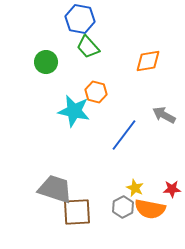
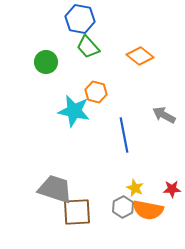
orange diamond: moved 8 px left, 5 px up; rotated 48 degrees clockwise
blue line: rotated 48 degrees counterclockwise
orange semicircle: moved 2 px left, 1 px down
